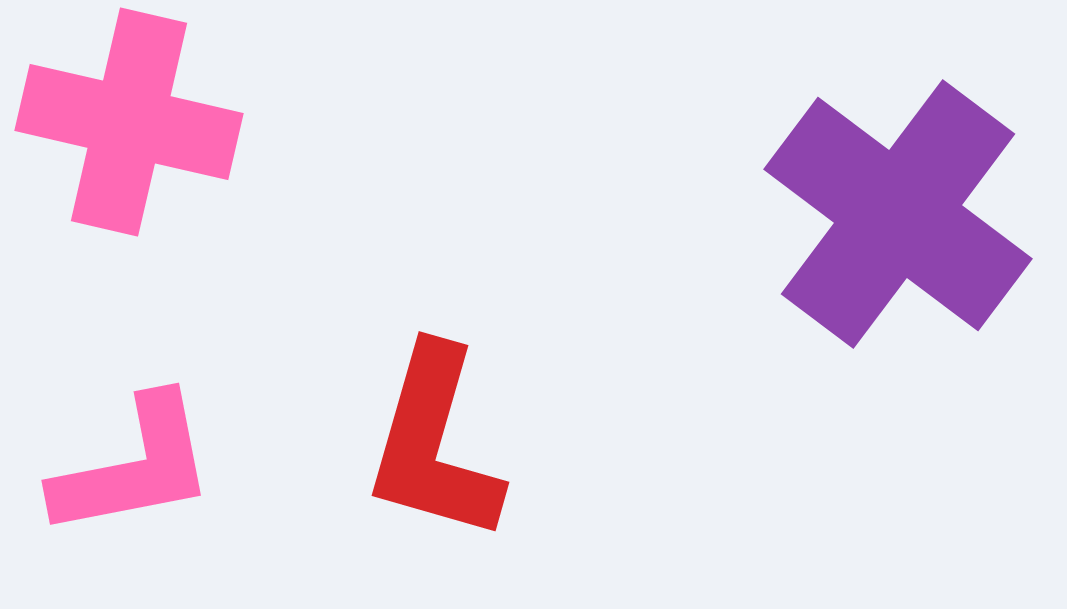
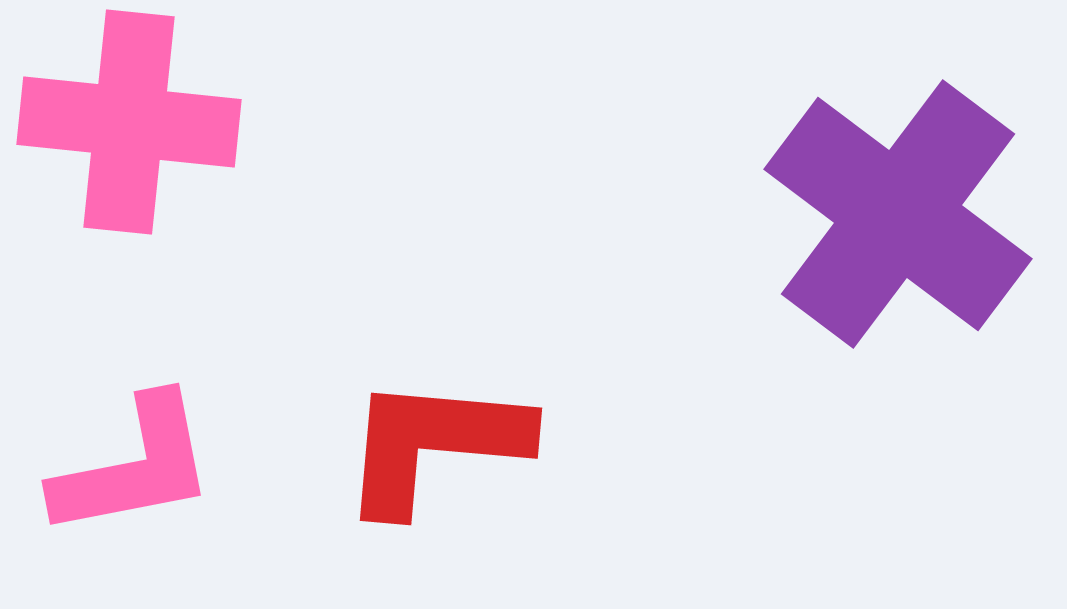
pink cross: rotated 7 degrees counterclockwise
red L-shape: rotated 79 degrees clockwise
